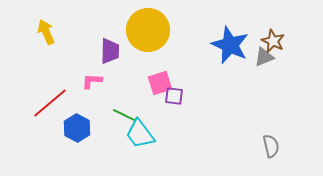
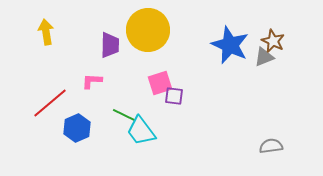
yellow arrow: rotated 15 degrees clockwise
purple trapezoid: moved 6 px up
blue hexagon: rotated 8 degrees clockwise
cyan trapezoid: moved 1 px right, 3 px up
gray semicircle: rotated 85 degrees counterclockwise
